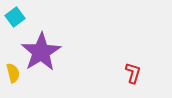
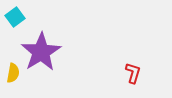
yellow semicircle: rotated 24 degrees clockwise
